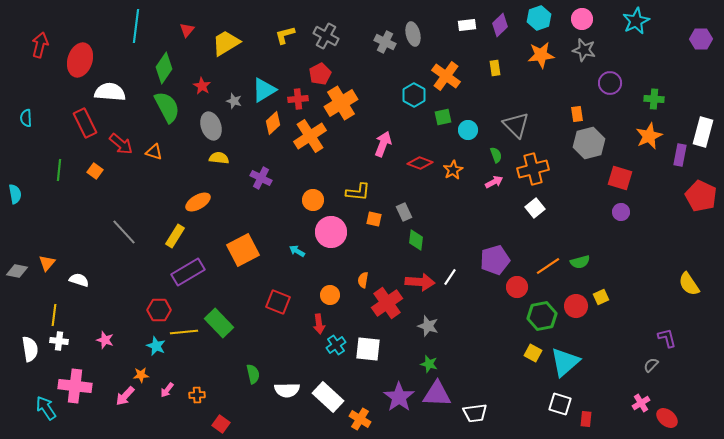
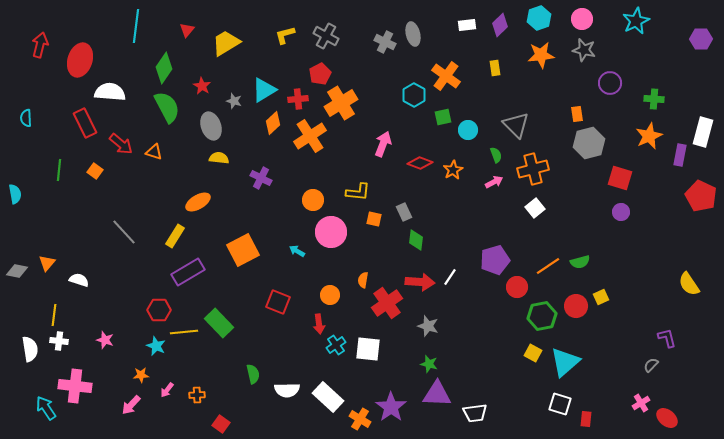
pink arrow at (125, 396): moved 6 px right, 9 px down
purple star at (399, 397): moved 8 px left, 10 px down
